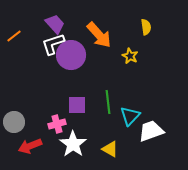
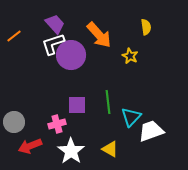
cyan triangle: moved 1 px right, 1 px down
white star: moved 2 px left, 7 px down
